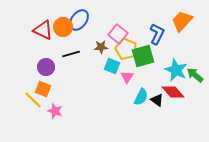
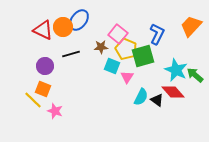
orange trapezoid: moved 9 px right, 5 px down
purple circle: moved 1 px left, 1 px up
